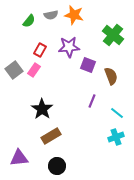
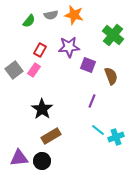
cyan line: moved 19 px left, 17 px down
black circle: moved 15 px left, 5 px up
